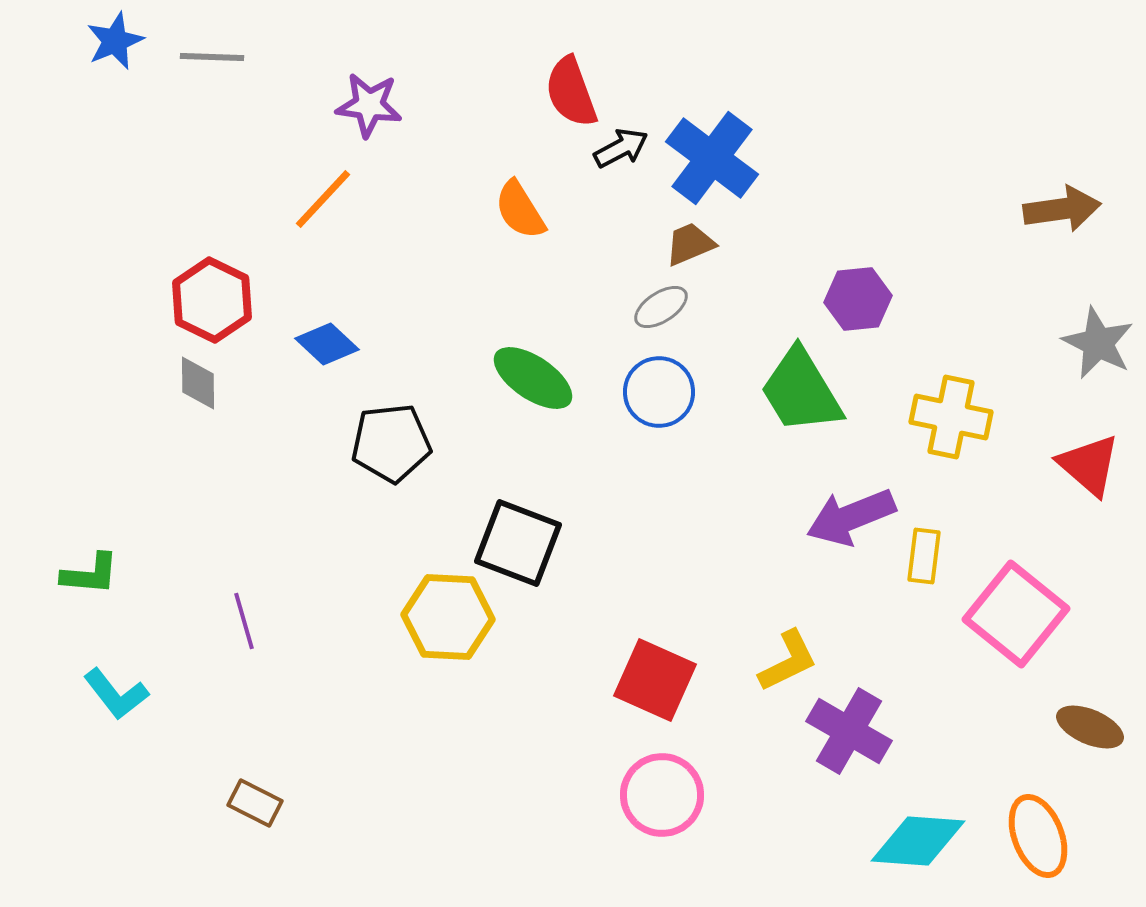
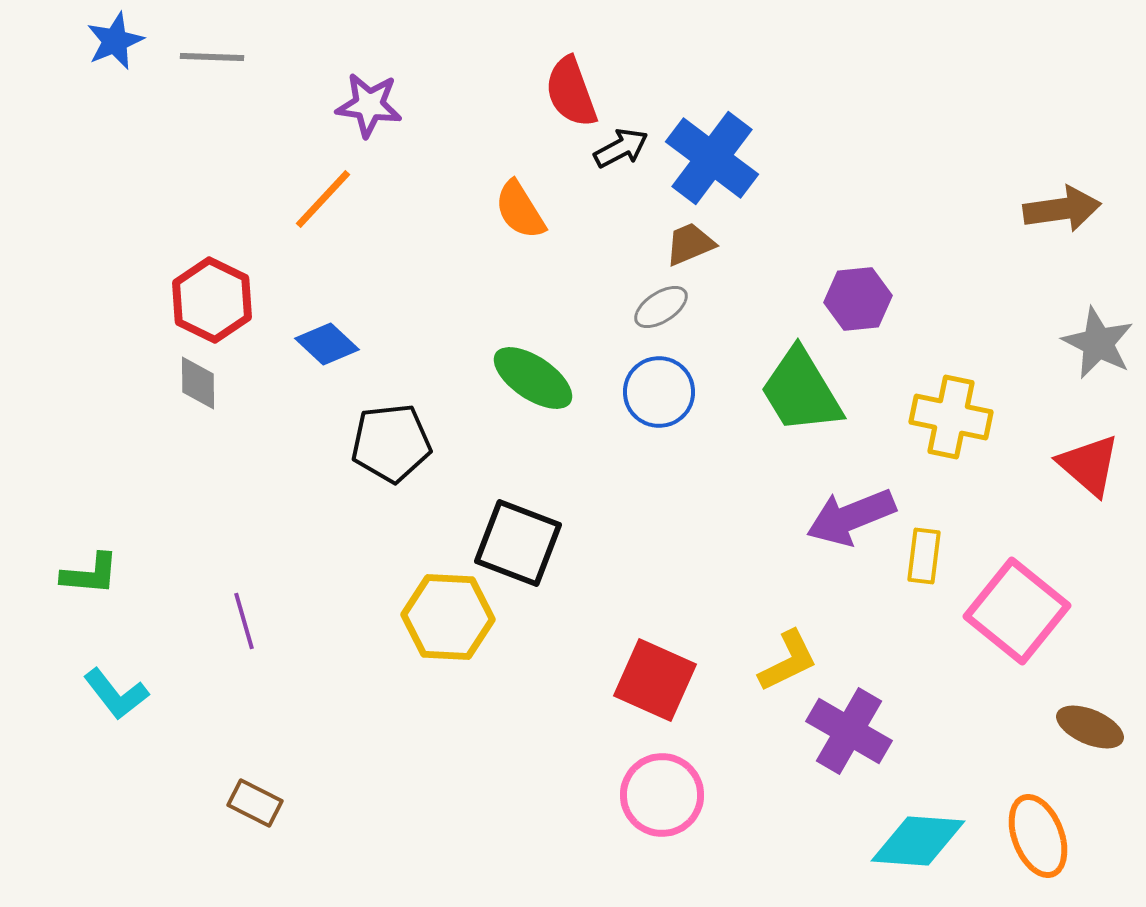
pink square: moved 1 px right, 3 px up
